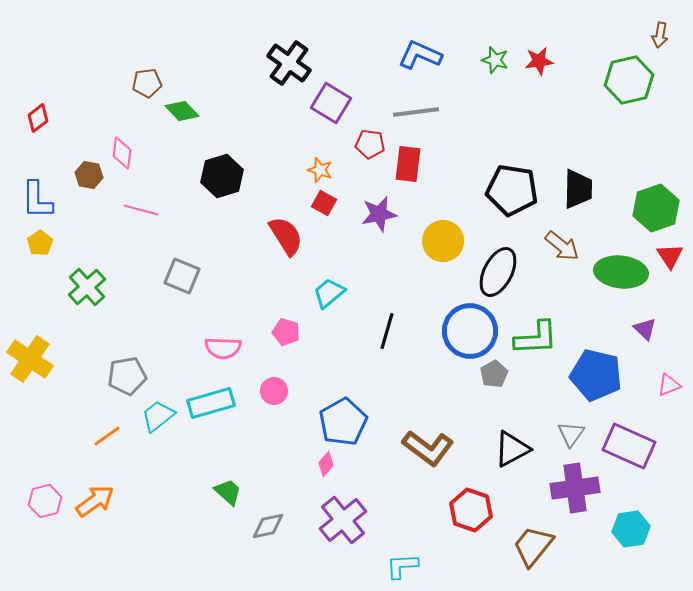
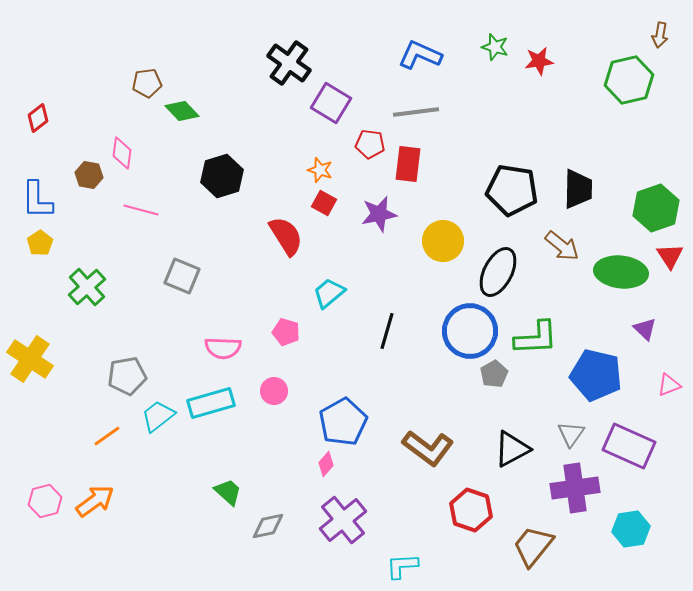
green star at (495, 60): moved 13 px up
